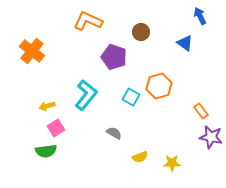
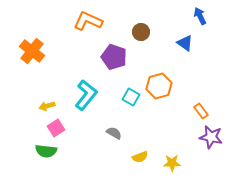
green semicircle: rotated 15 degrees clockwise
